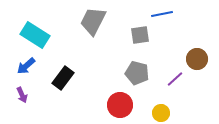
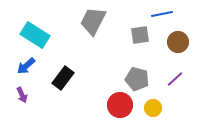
brown circle: moved 19 px left, 17 px up
gray pentagon: moved 6 px down
yellow circle: moved 8 px left, 5 px up
